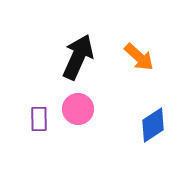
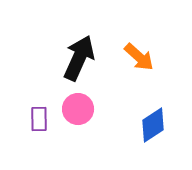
black arrow: moved 1 px right, 1 px down
